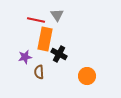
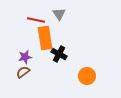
gray triangle: moved 2 px right, 1 px up
orange rectangle: moved 1 px up; rotated 20 degrees counterclockwise
brown semicircle: moved 16 px left; rotated 56 degrees clockwise
